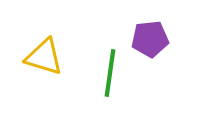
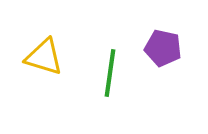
purple pentagon: moved 13 px right, 9 px down; rotated 18 degrees clockwise
